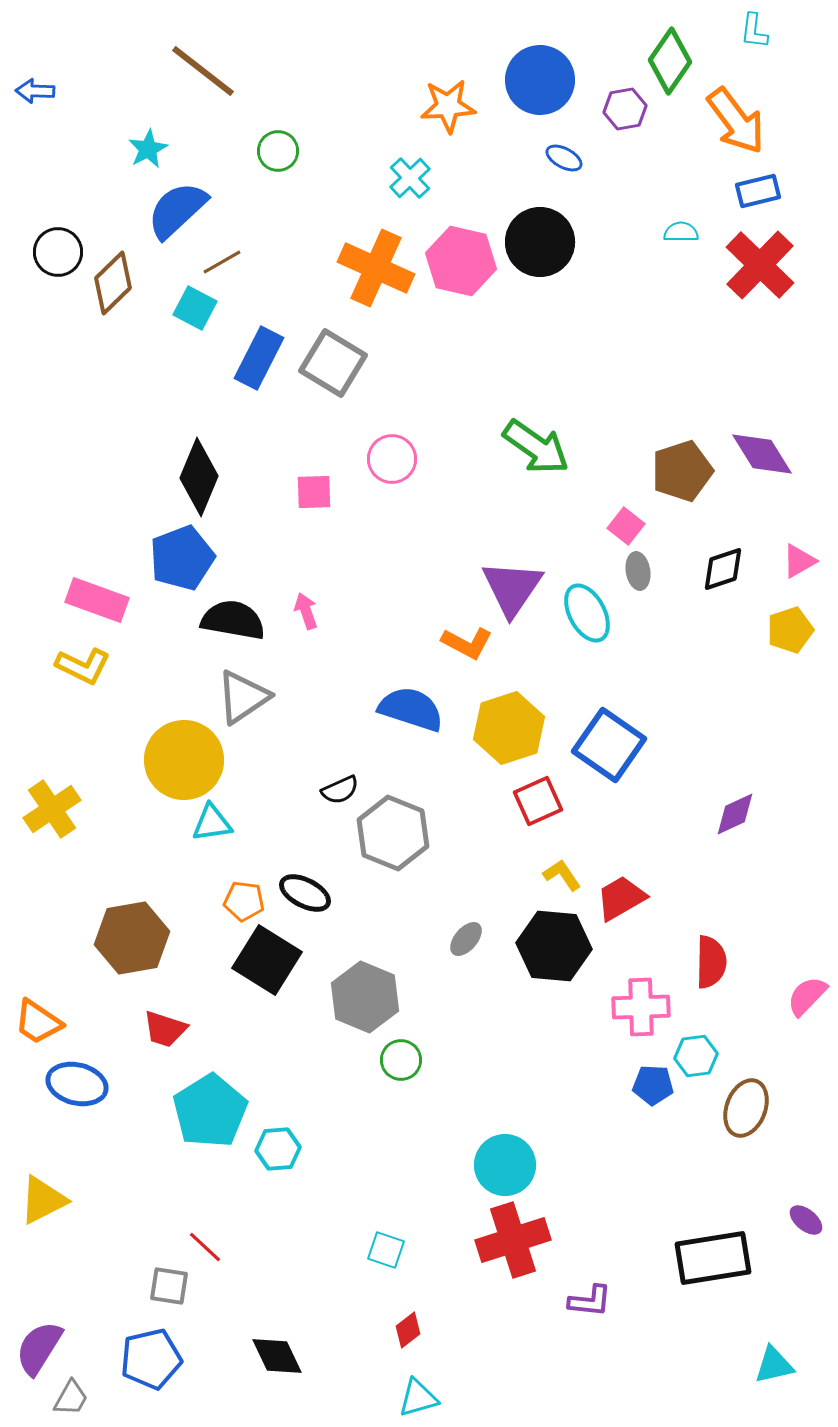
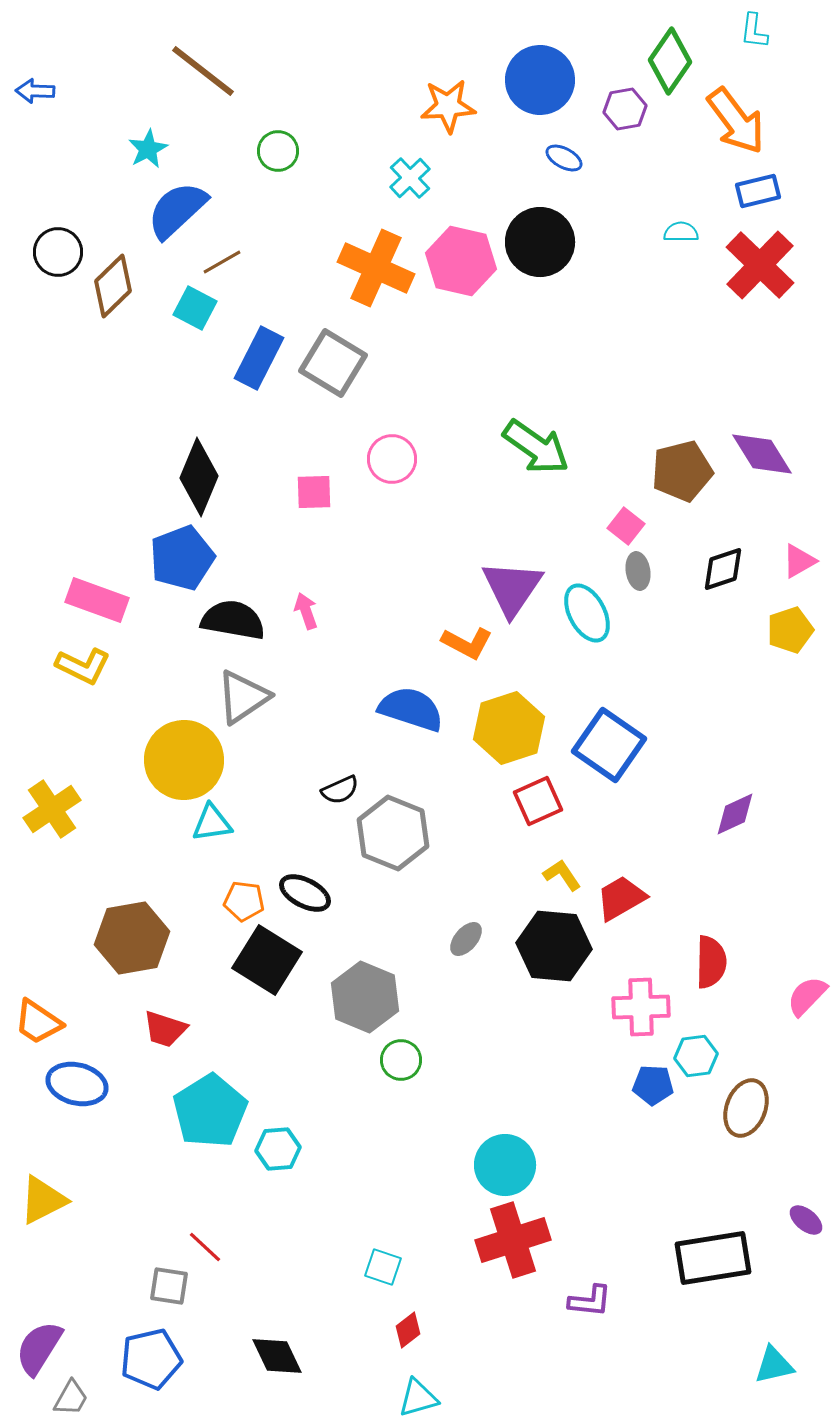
brown diamond at (113, 283): moved 3 px down
brown pentagon at (682, 471): rotated 4 degrees clockwise
cyan square at (386, 1250): moved 3 px left, 17 px down
